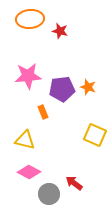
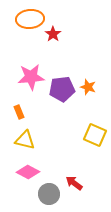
red star: moved 7 px left, 3 px down; rotated 21 degrees clockwise
pink star: moved 3 px right, 1 px down
orange rectangle: moved 24 px left
pink diamond: moved 1 px left
